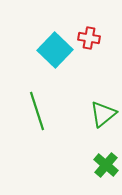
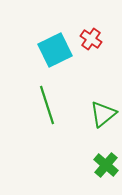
red cross: moved 2 px right, 1 px down; rotated 25 degrees clockwise
cyan square: rotated 20 degrees clockwise
green line: moved 10 px right, 6 px up
